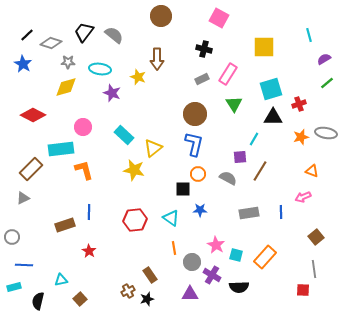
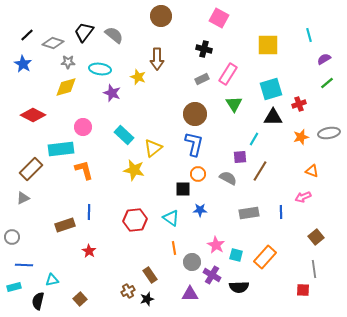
gray diamond at (51, 43): moved 2 px right
yellow square at (264, 47): moved 4 px right, 2 px up
gray ellipse at (326, 133): moved 3 px right; rotated 20 degrees counterclockwise
cyan triangle at (61, 280): moved 9 px left
